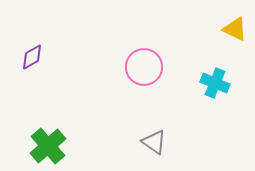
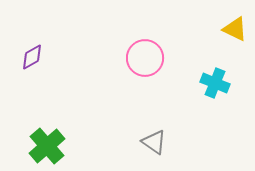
pink circle: moved 1 px right, 9 px up
green cross: moved 1 px left
